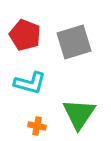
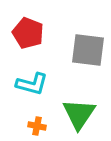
red pentagon: moved 3 px right, 2 px up
gray square: moved 14 px right, 8 px down; rotated 24 degrees clockwise
cyan L-shape: moved 2 px right, 1 px down
